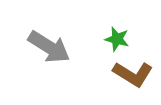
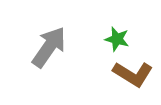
gray arrow: rotated 87 degrees counterclockwise
